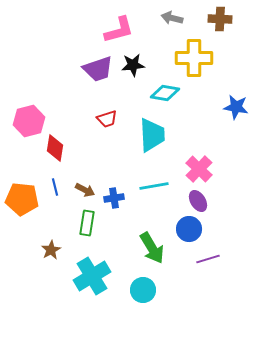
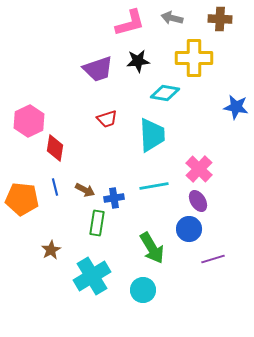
pink L-shape: moved 11 px right, 7 px up
black star: moved 5 px right, 4 px up
pink hexagon: rotated 12 degrees counterclockwise
green rectangle: moved 10 px right
purple line: moved 5 px right
